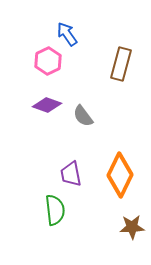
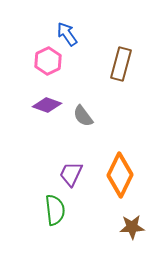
purple trapezoid: rotated 36 degrees clockwise
